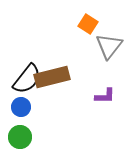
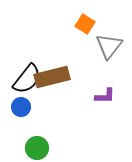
orange square: moved 3 px left
green circle: moved 17 px right, 11 px down
